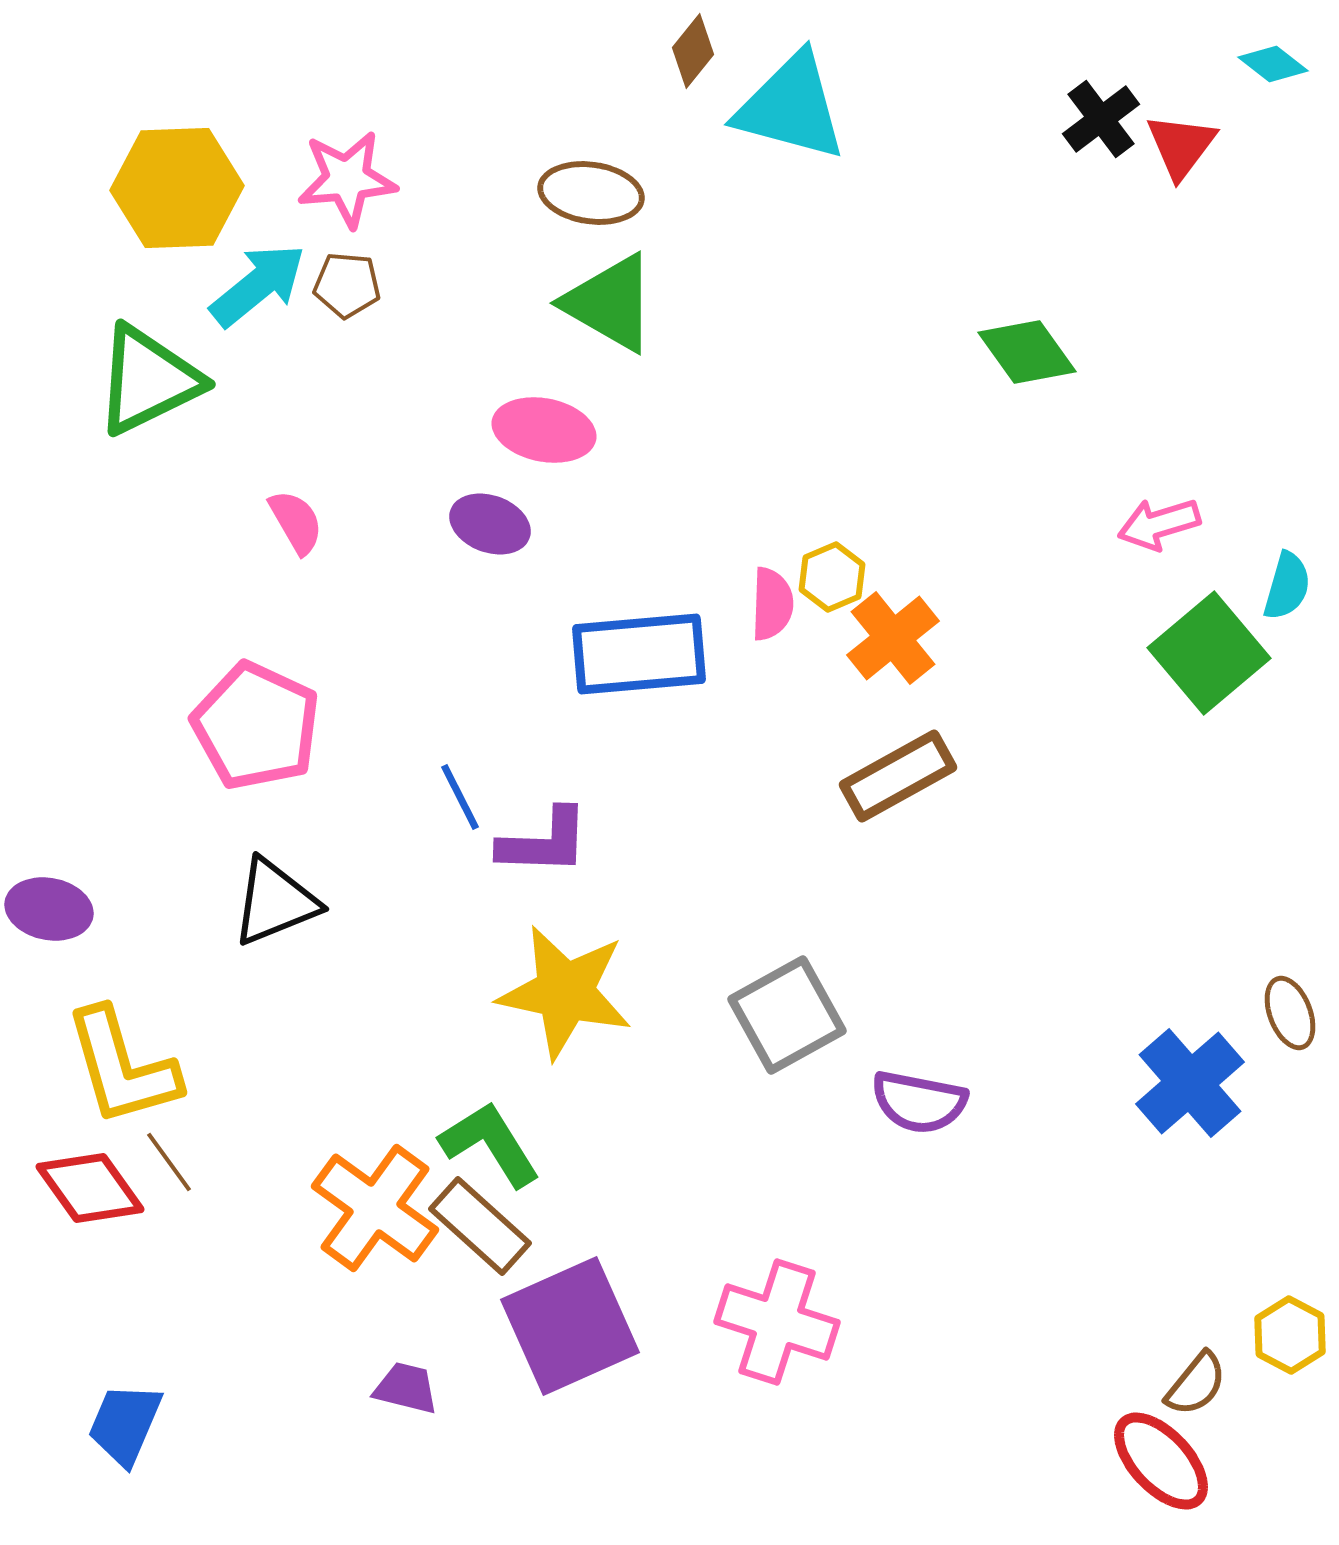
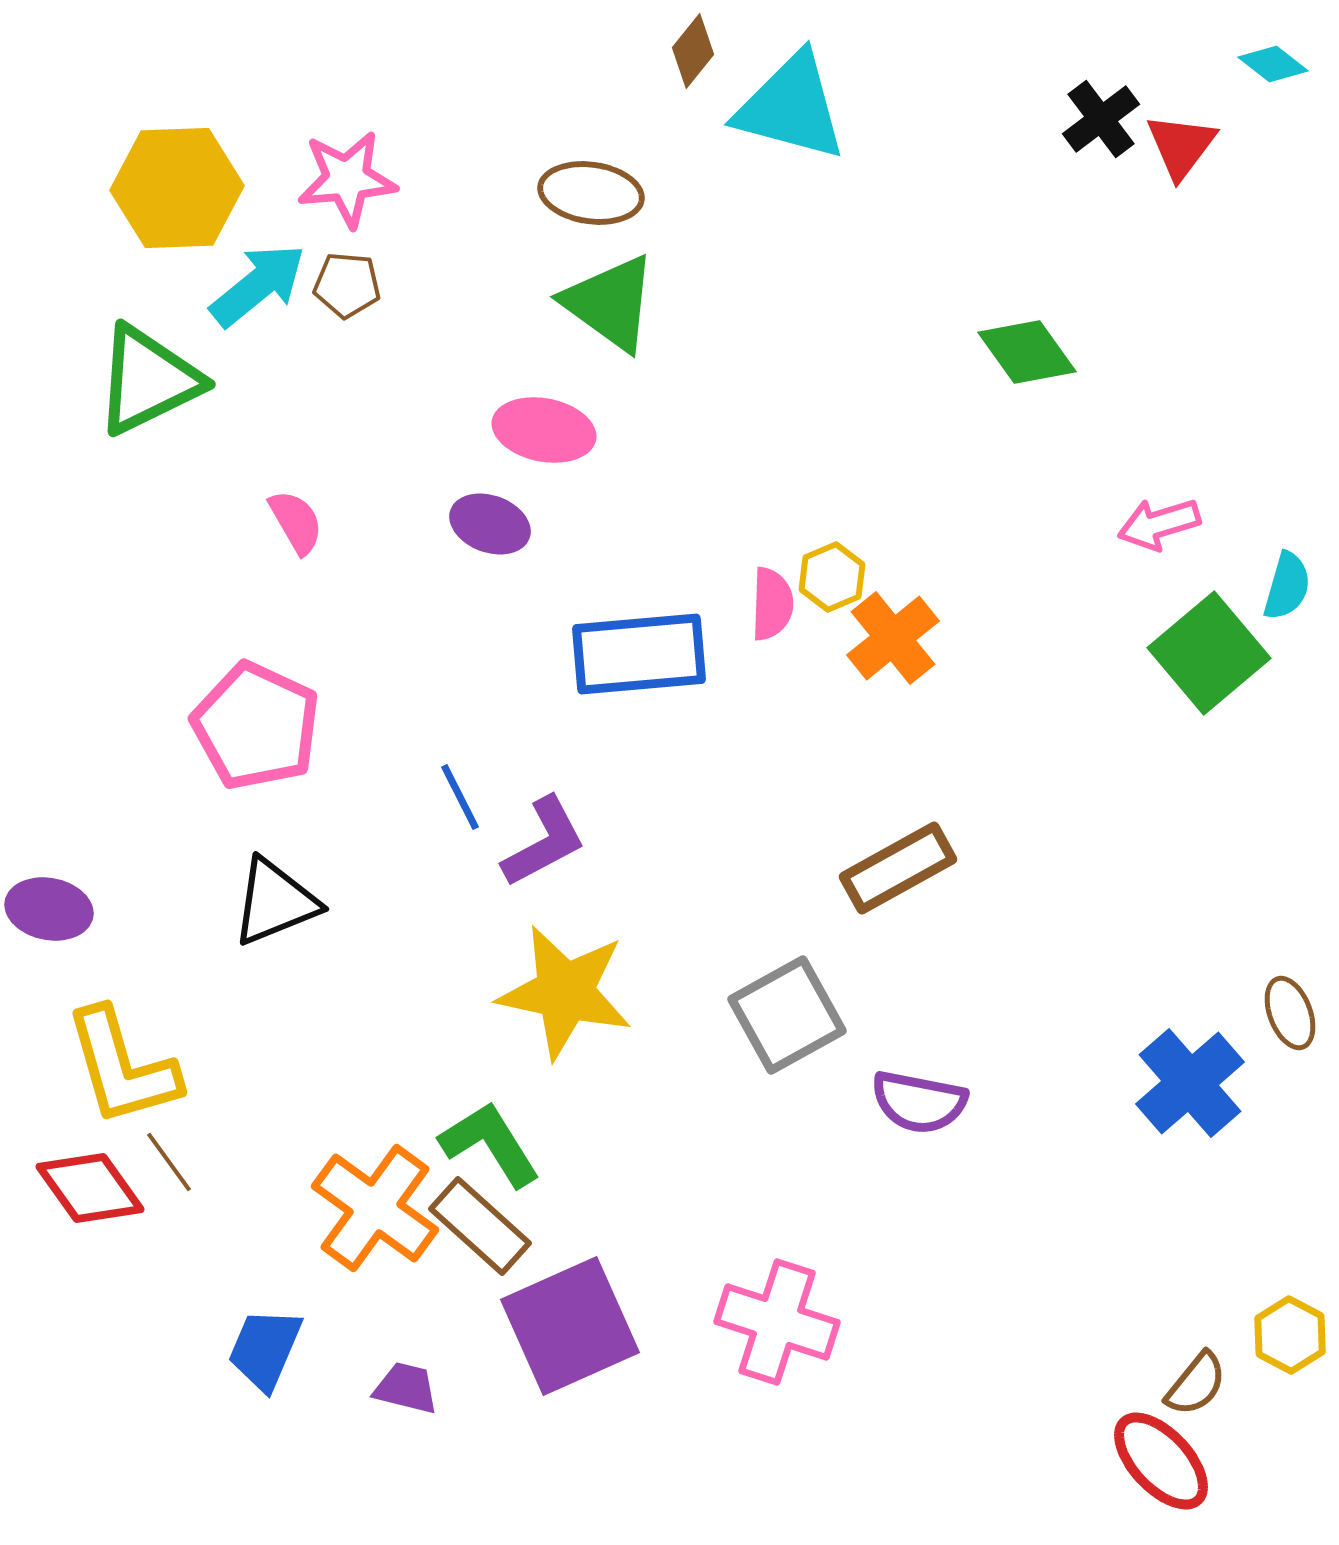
green triangle at (610, 303): rotated 6 degrees clockwise
brown rectangle at (898, 776): moved 92 px down
purple L-shape at (544, 842): rotated 30 degrees counterclockwise
blue trapezoid at (125, 1424): moved 140 px right, 75 px up
